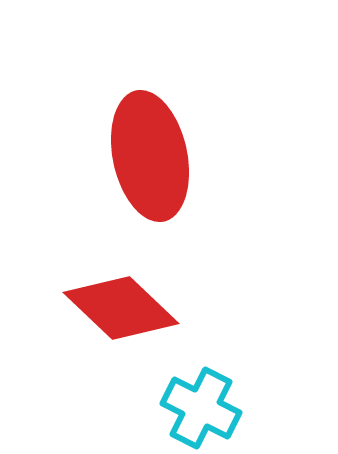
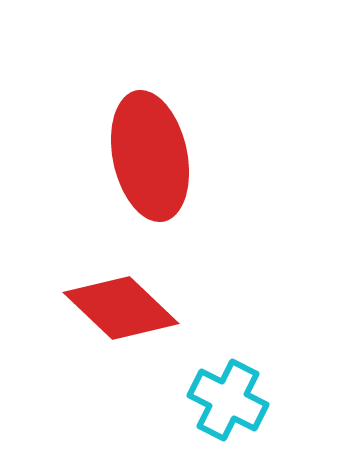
cyan cross: moved 27 px right, 8 px up
